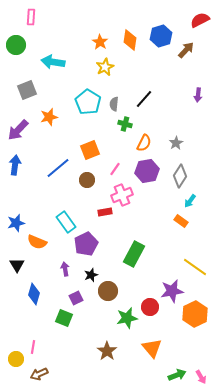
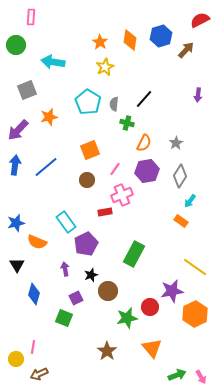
green cross at (125, 124): moved 2 px right, 1 px up
blue line at (58, 168): moved 12 px left, 1 px up
